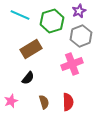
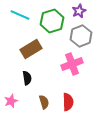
black semicircle: moved 1 px left; rotated 48 degrees counterclockwise
